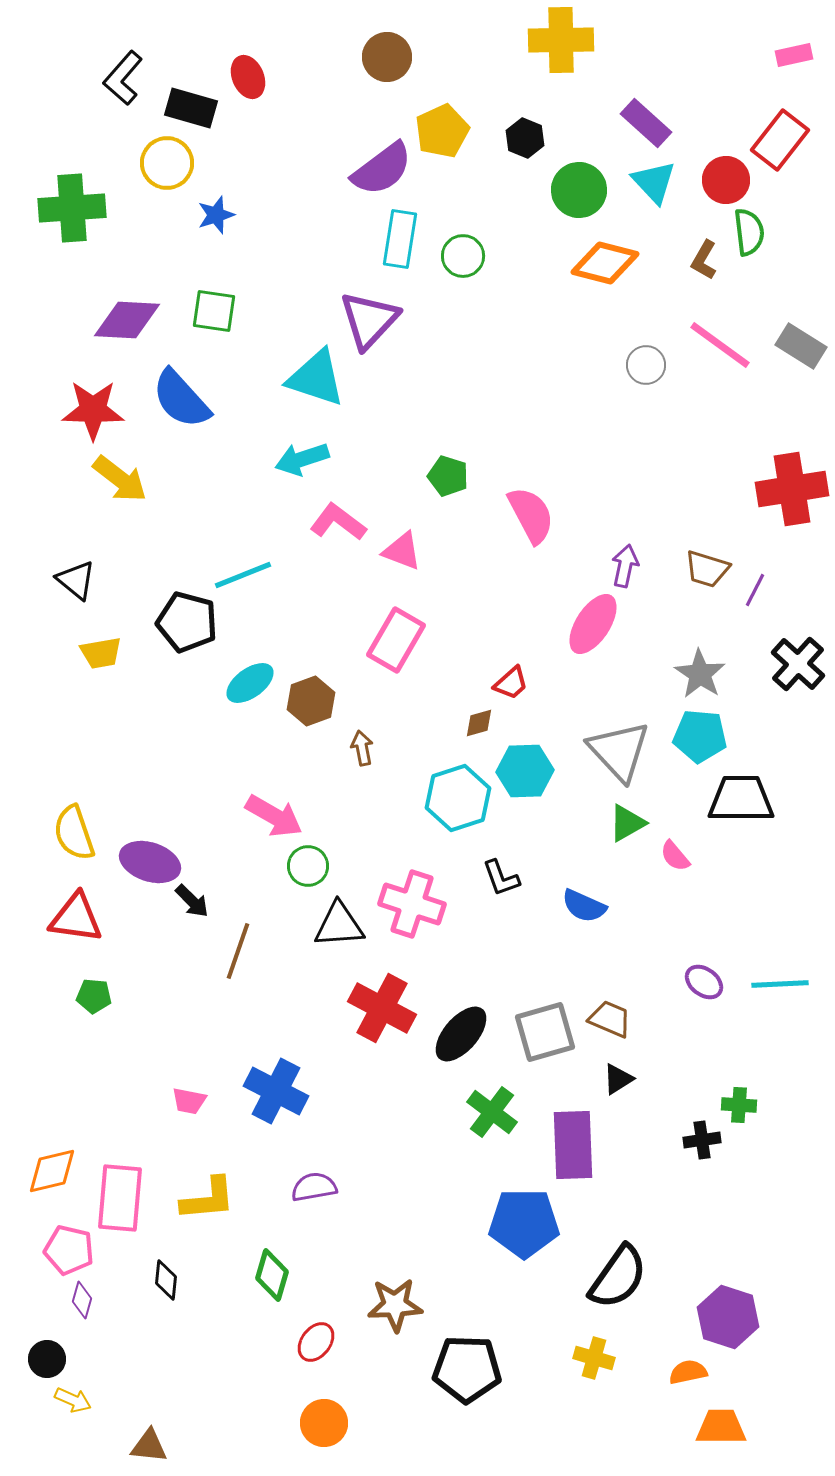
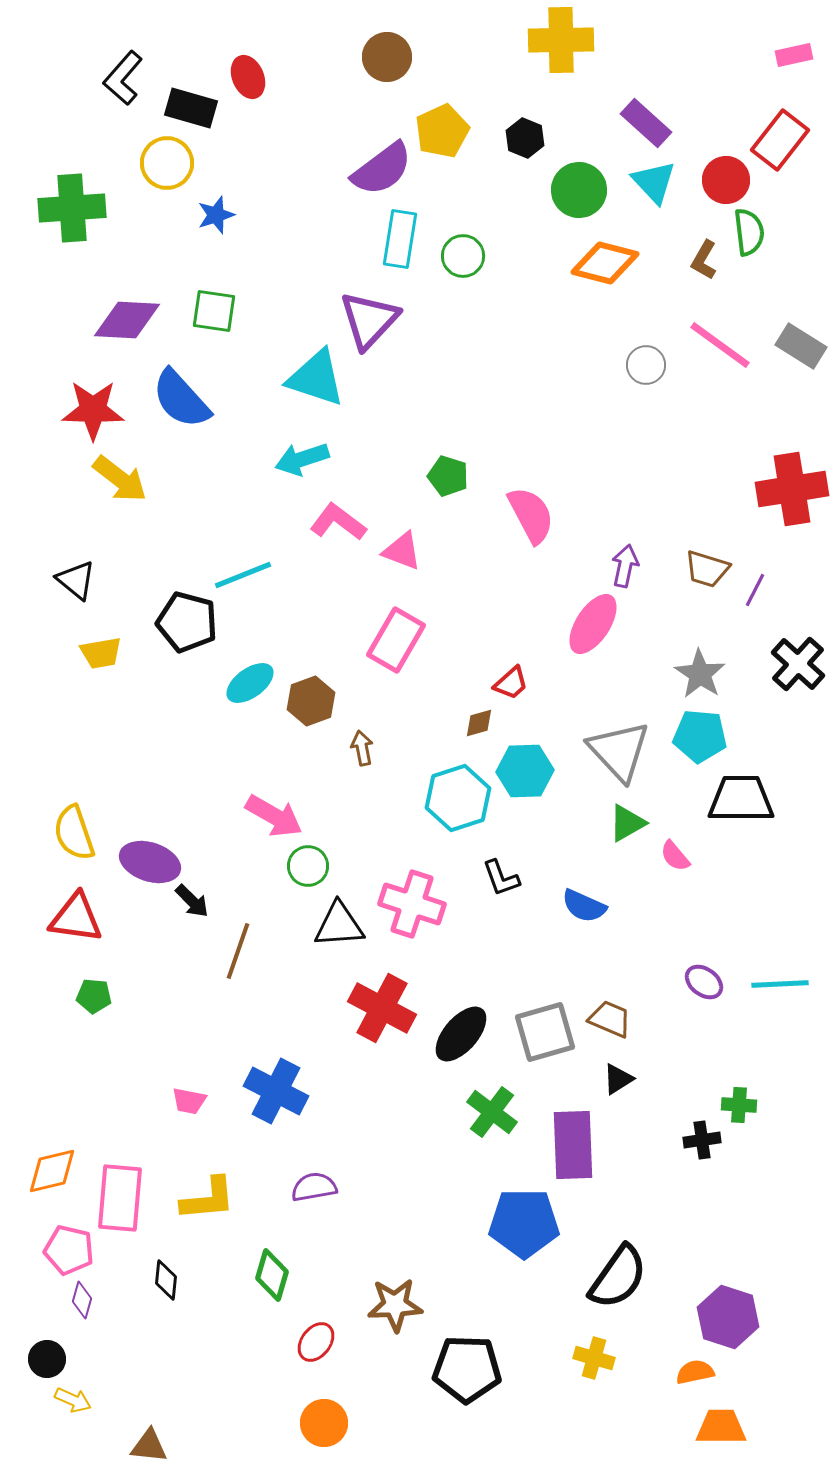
orange semicircle at (688, 1372): moved 7 px right
